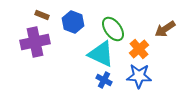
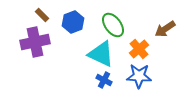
brown rectangle: rotated 24 degrees clockwise
blue hexagon: rotated 20 degrees clockwise
green ellipse: moved 4 px up
